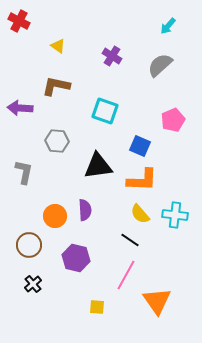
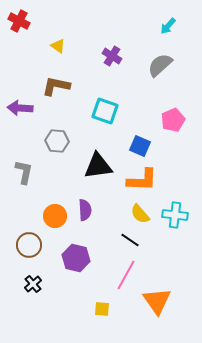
yellow square: moved 5 px right, 2 px down
